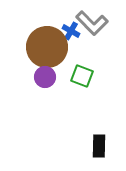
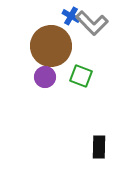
blue cross: moved 15 px up
brown circle: moved 4 px right, 1 px up
green square: moved 1 px left
black rectangle: moved 1 px down
